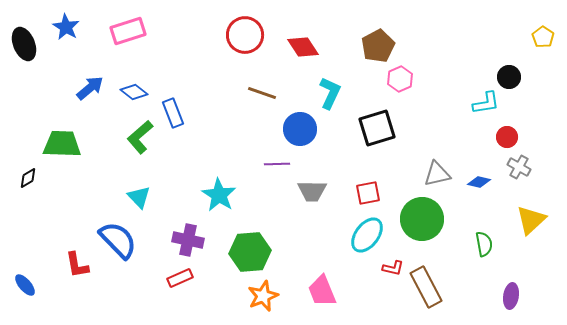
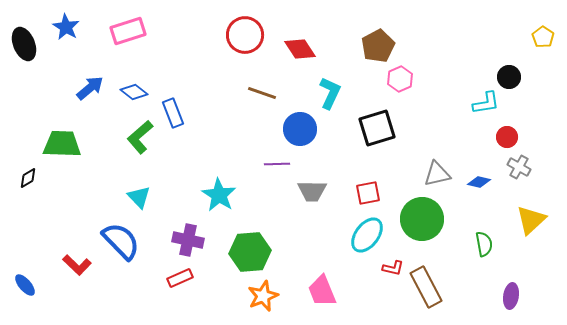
red diamond at (303, 47): moved 3 px left, 2 px down
blue semicircle at (118, 240): moved 3 px right, 1 px down
red L-shape at (77, 265): rotated 36 degrees counterclockwise
